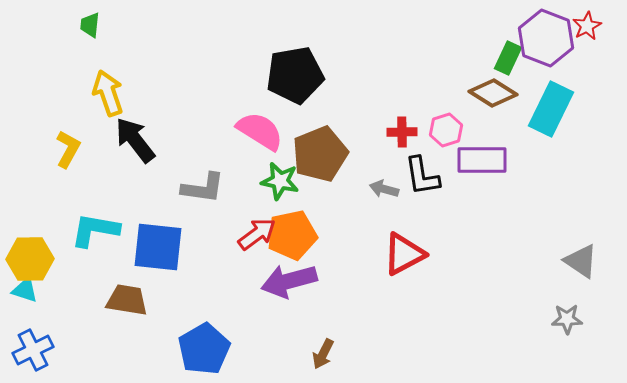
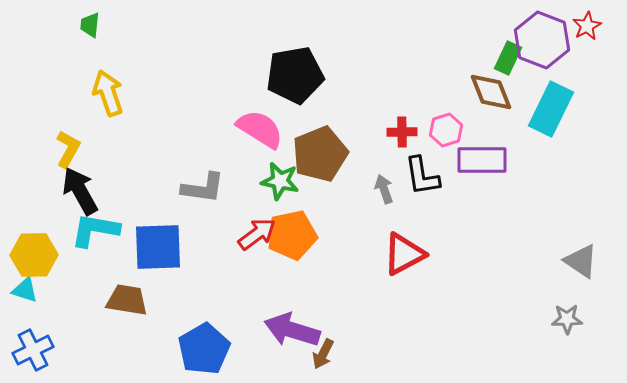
purple hexagon: moved 4 px left, 2 px down
brown diamond: moved 2 px left, 1 px up; rotated 36 degrees clockwise
pink semicircle: moved 2 px up
black arrow: moved 55 px left, 51 px down; rotated 9 degrees clockwise
gray arrow: rotated 56 degrees clockwise
blue square: rotated 8 degrees counterclockwise
yellow hexagon: moved 4 px right, 4 px up
purple arrow: moved 3 px right, 49 px down; rotated 32 degrees clockwise
